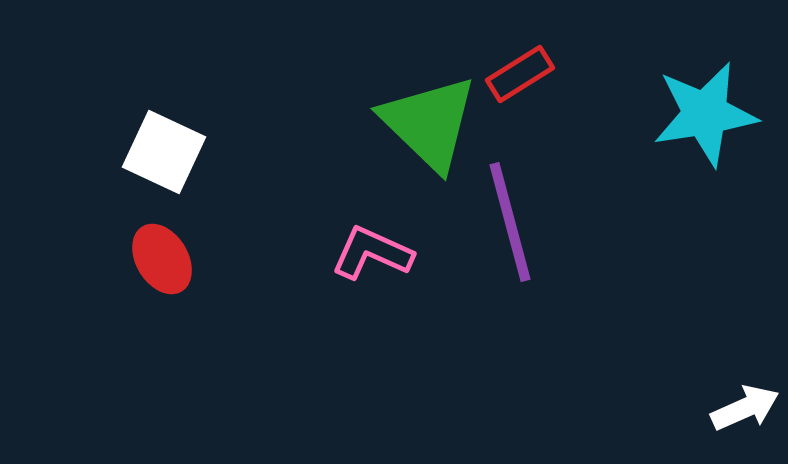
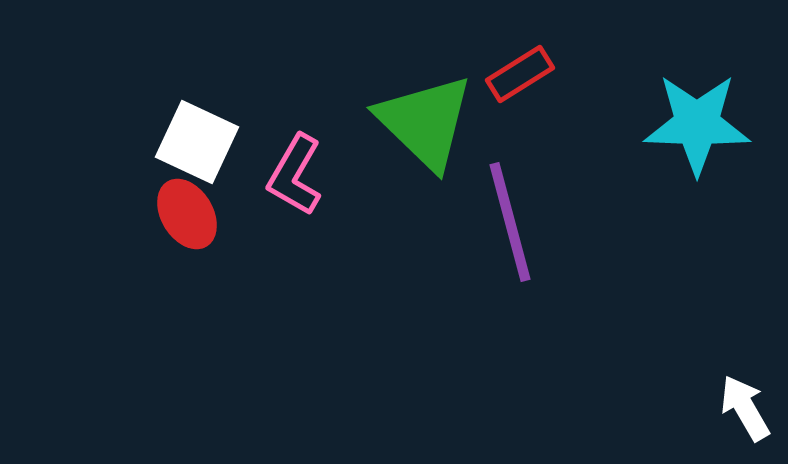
cyan star: moved 8 px left, 10 px down; rotated 11 degrees clockwise
green triangle: moved 4 px left, 1 px up
white square: moved 33 px right, 10 px up
pink L-shape: moved 77 px left, 78 px up; rotated 84 degrees counterclockwise
red ellipse: moved 25 px right, 45 px up
white arrow: rotated 96 degrees counterclockwise
